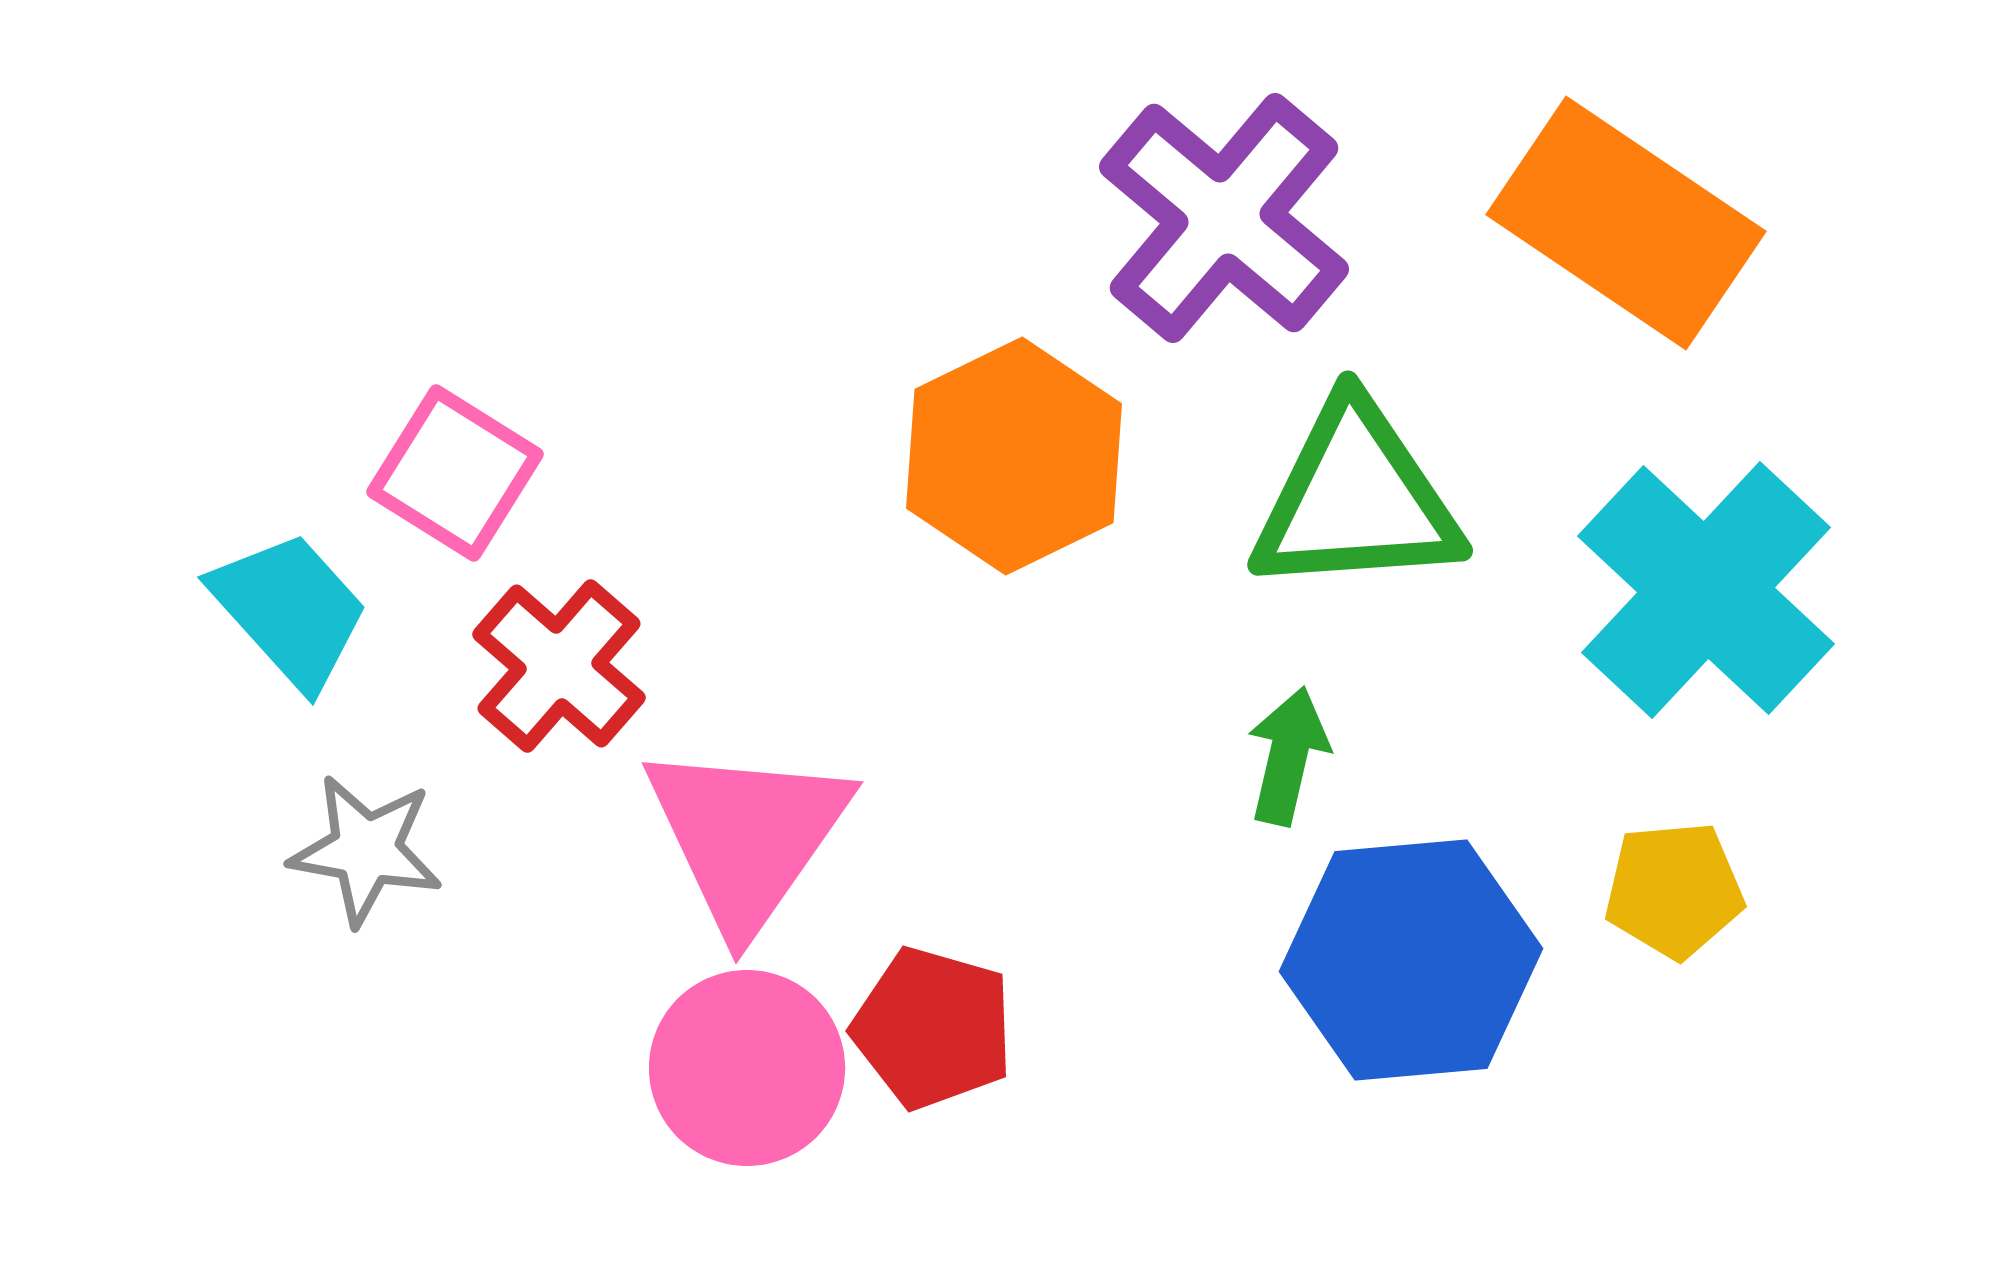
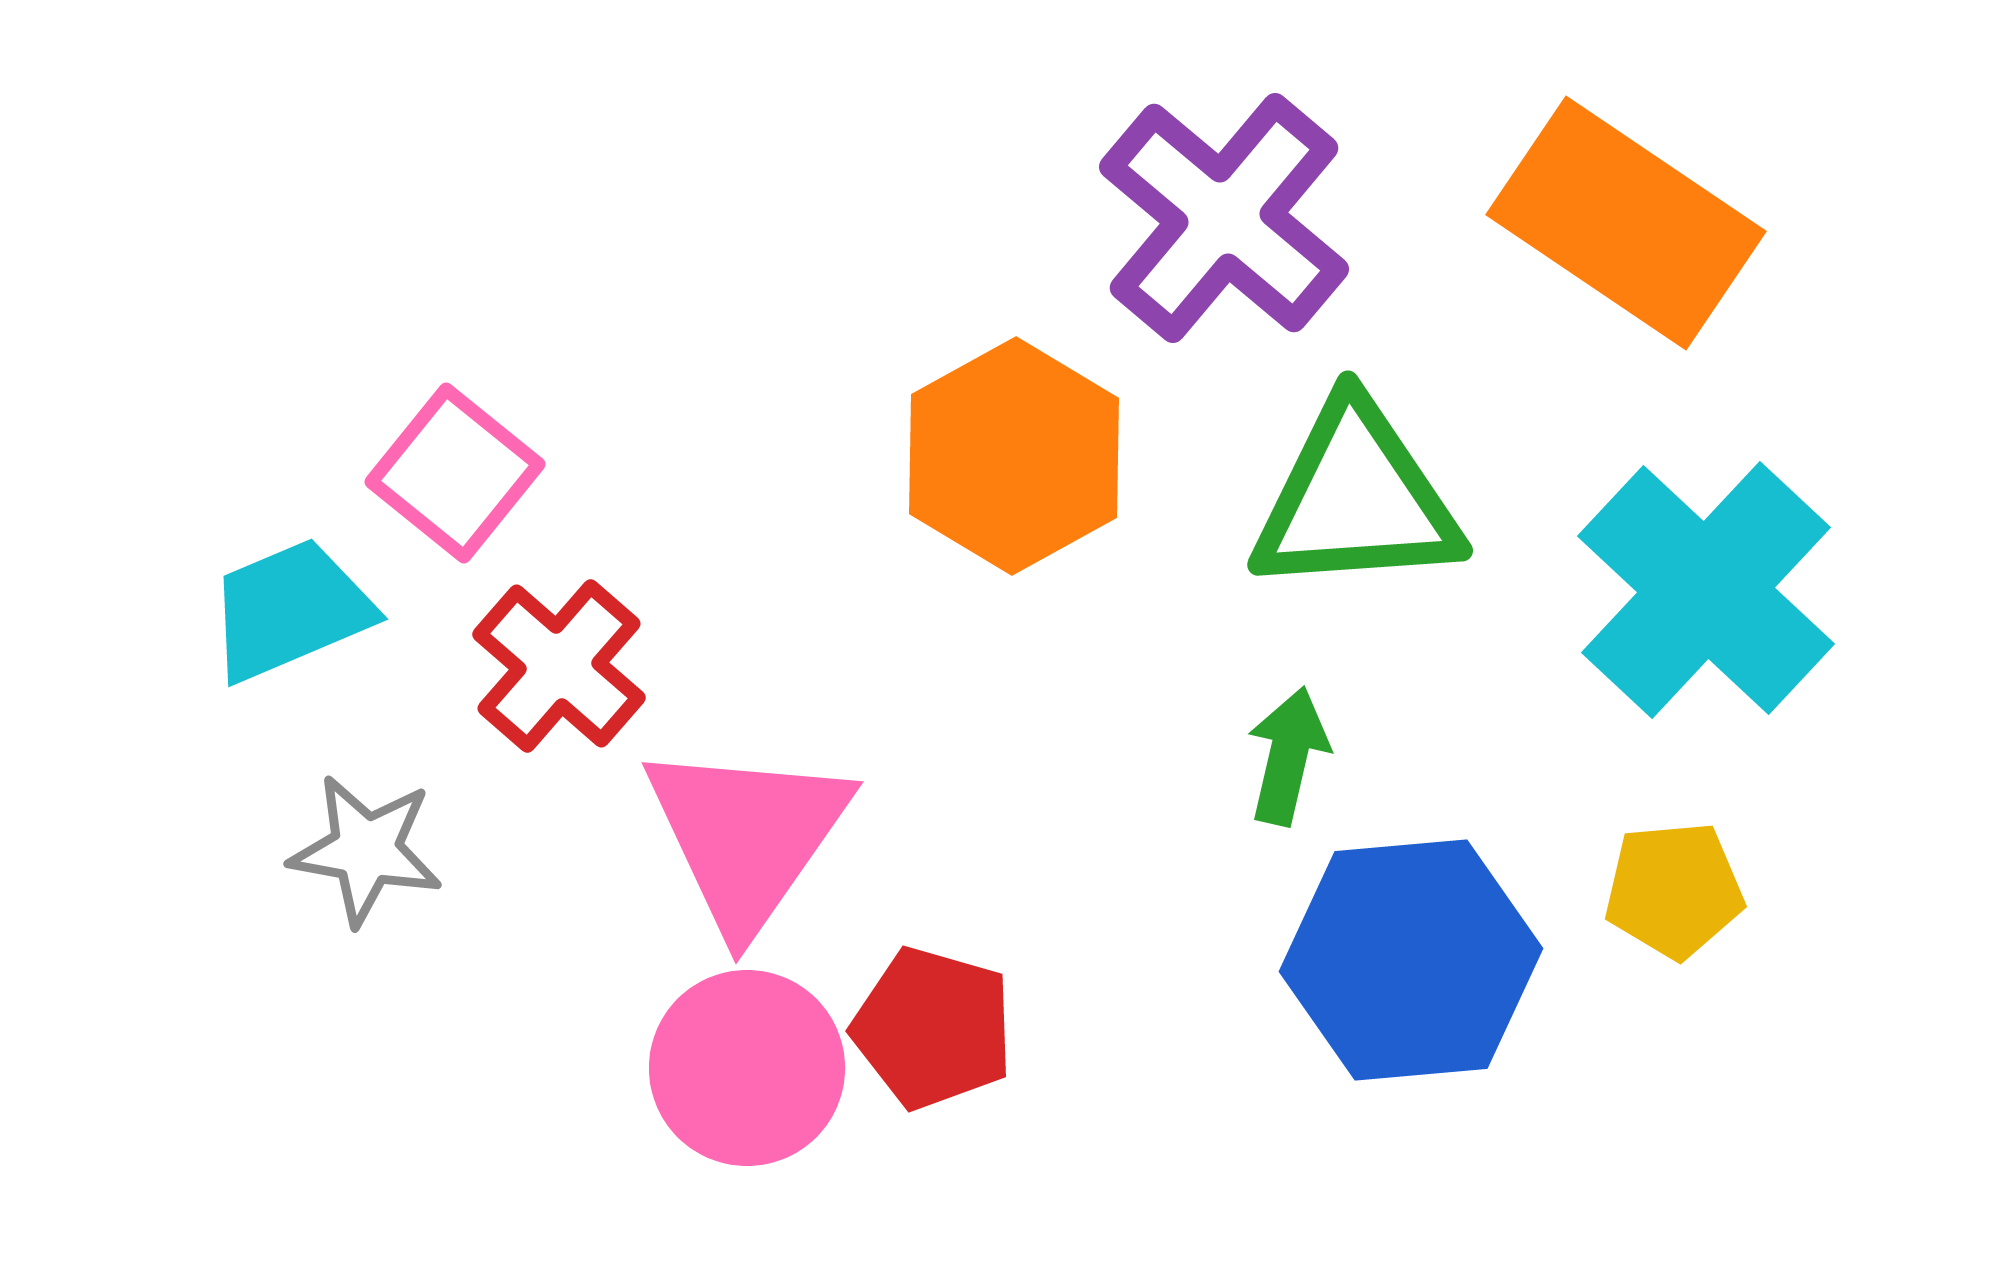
orange hexagon: rotated 3 degrees counterclockwise
pink square: rotated 7 degrees clockwise
cyan trapezoid: rotated 71 degrees counterclockwise
